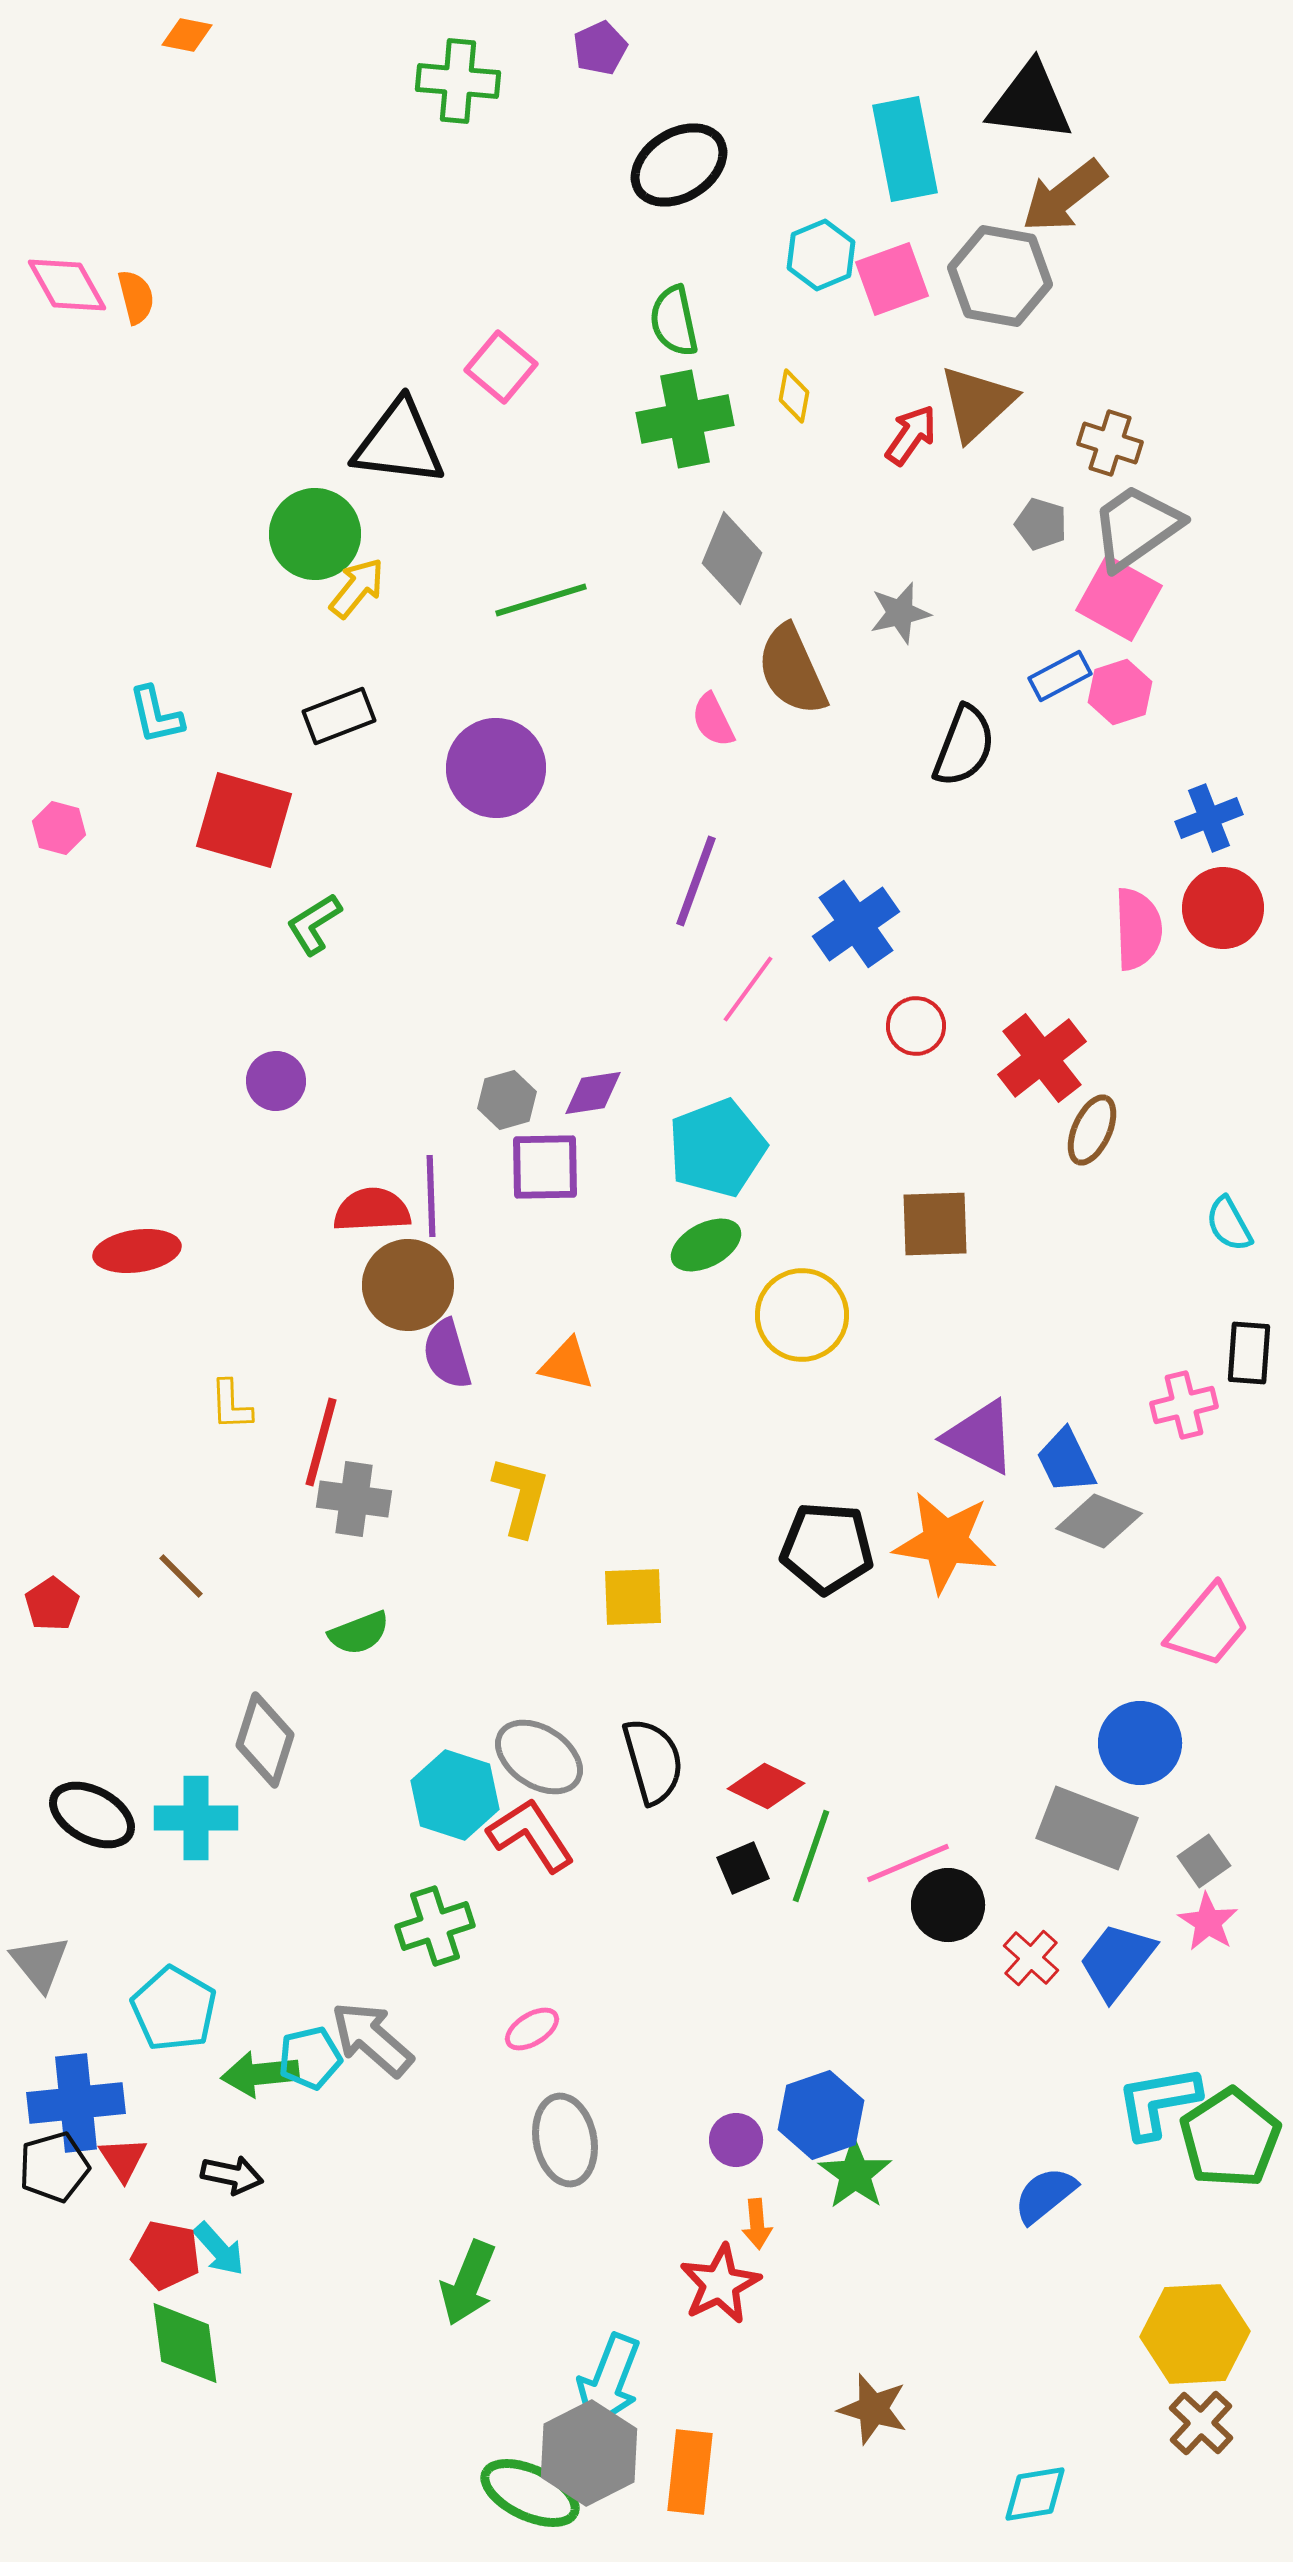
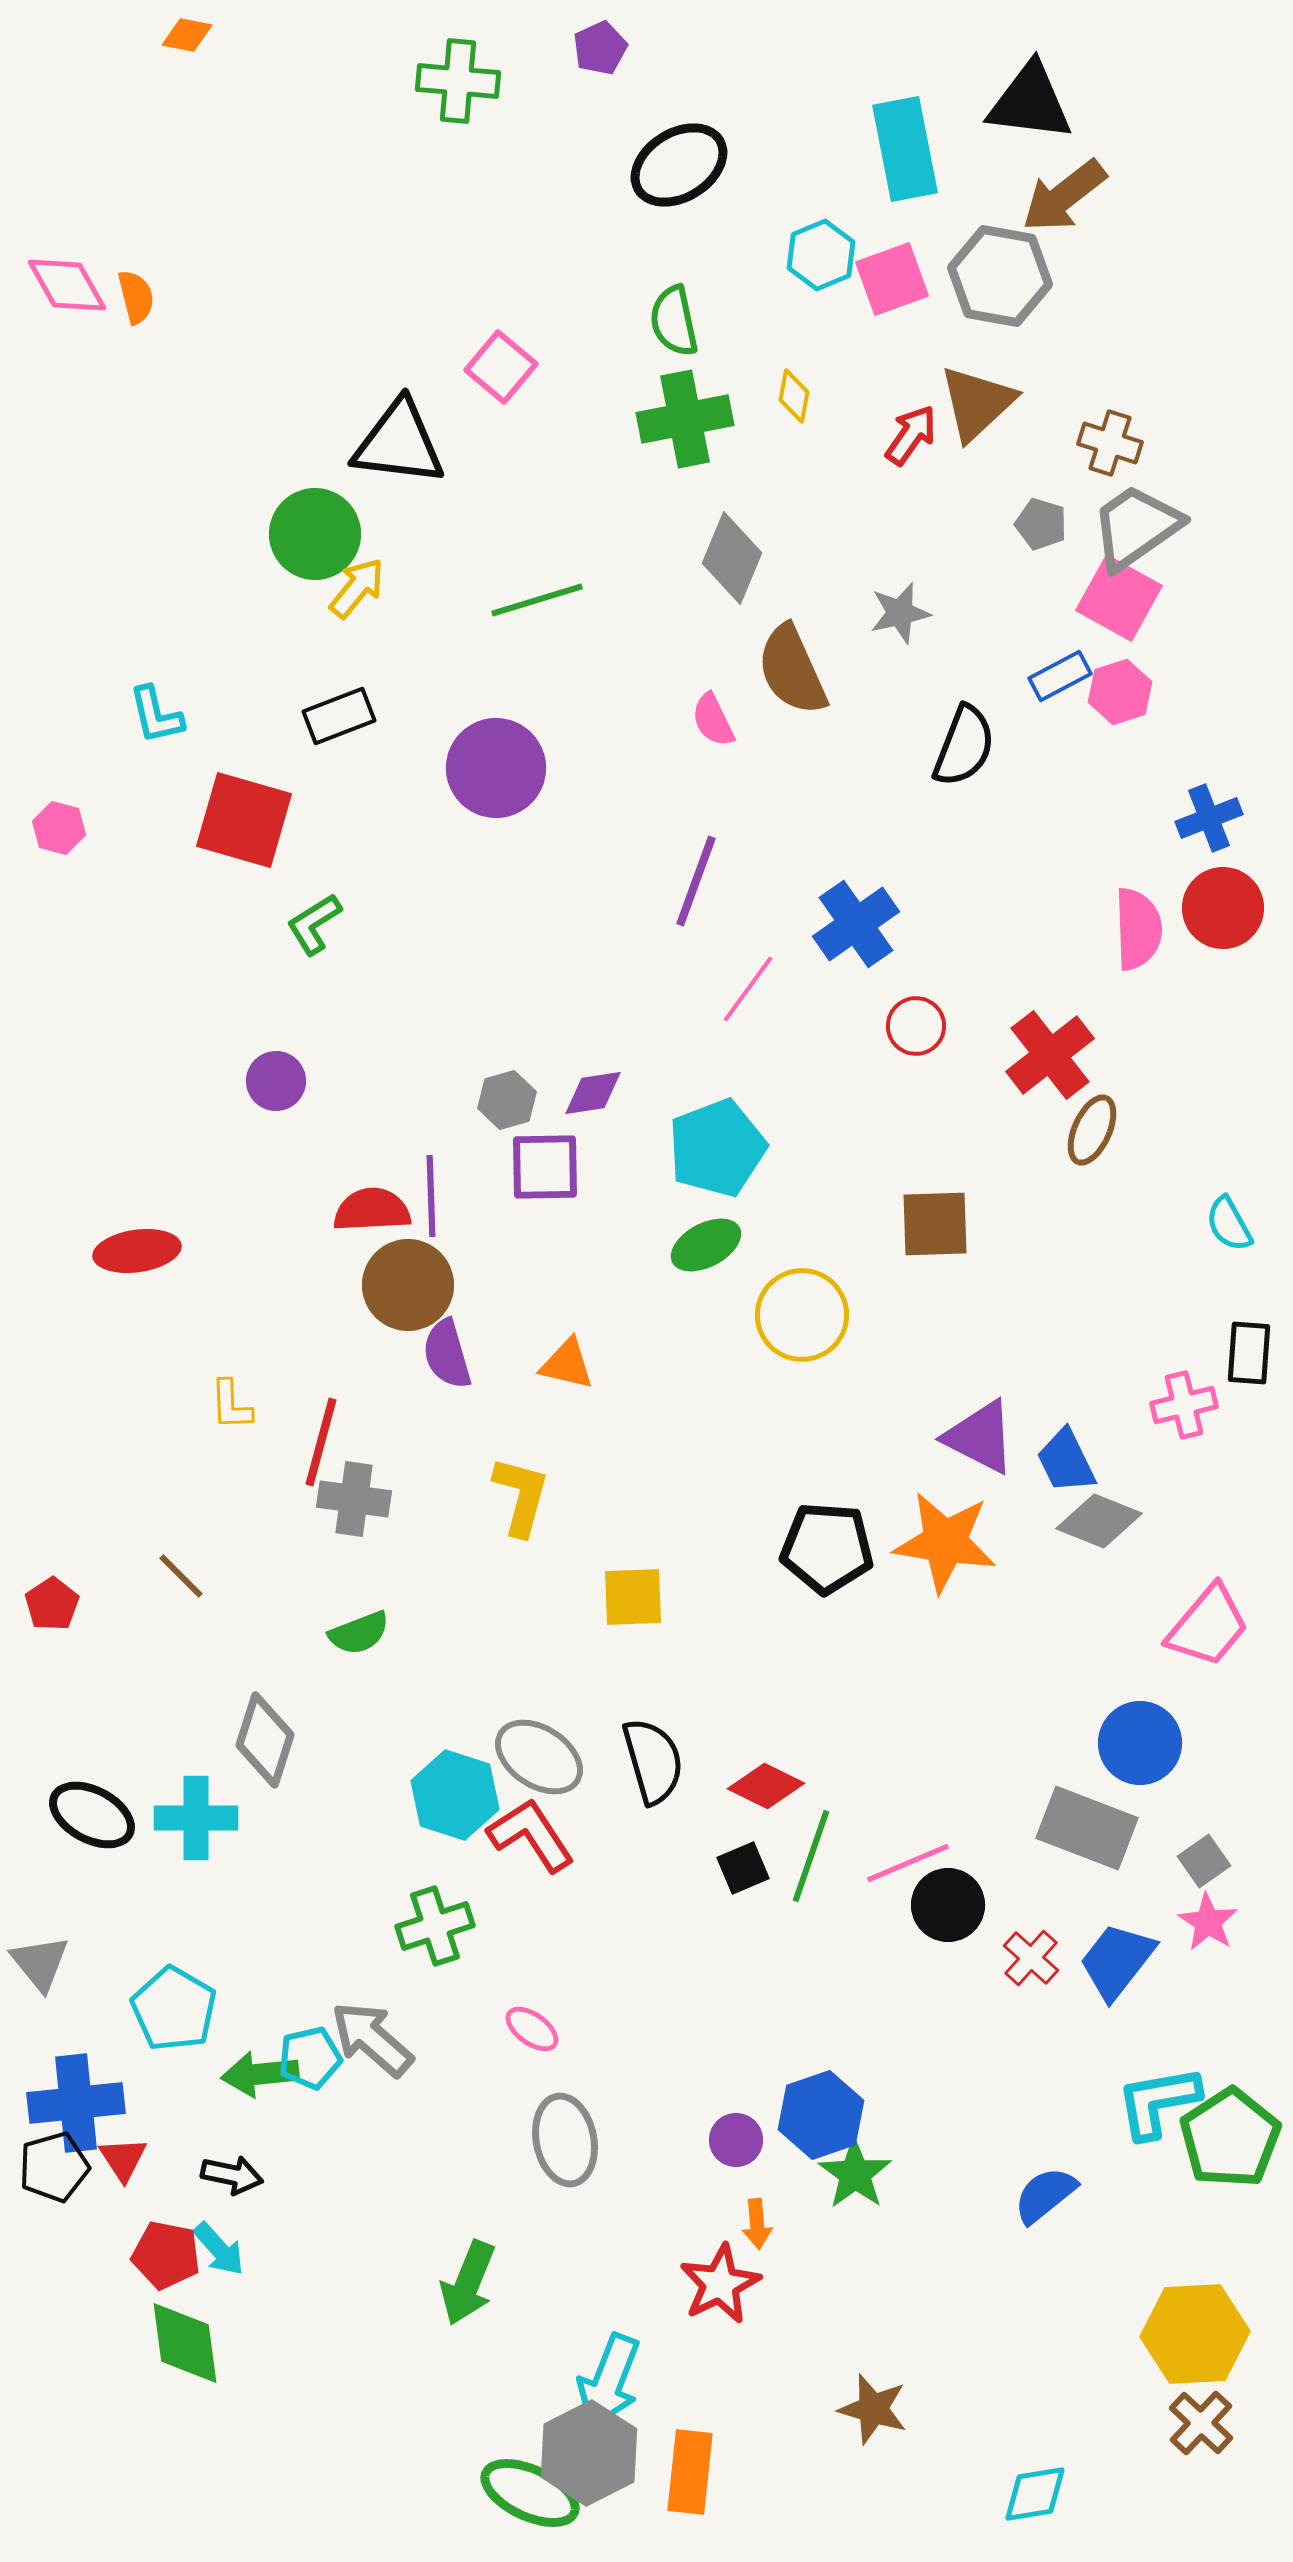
green line at (541, 600): moved 4 px left
red cross at (1042, 1058): moved 8 px right, 3 px up
pink ellipse at (532, 2029): rotated 68 degrees clockwise
